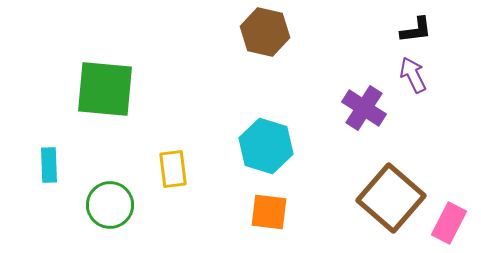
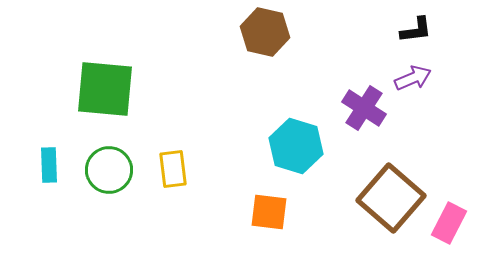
purple arrow: moved 3 px down; rotated 93 degrees clockwise
cyan hexagon: moved 30 px right
green circle: moved 1 px left, 35 px up
